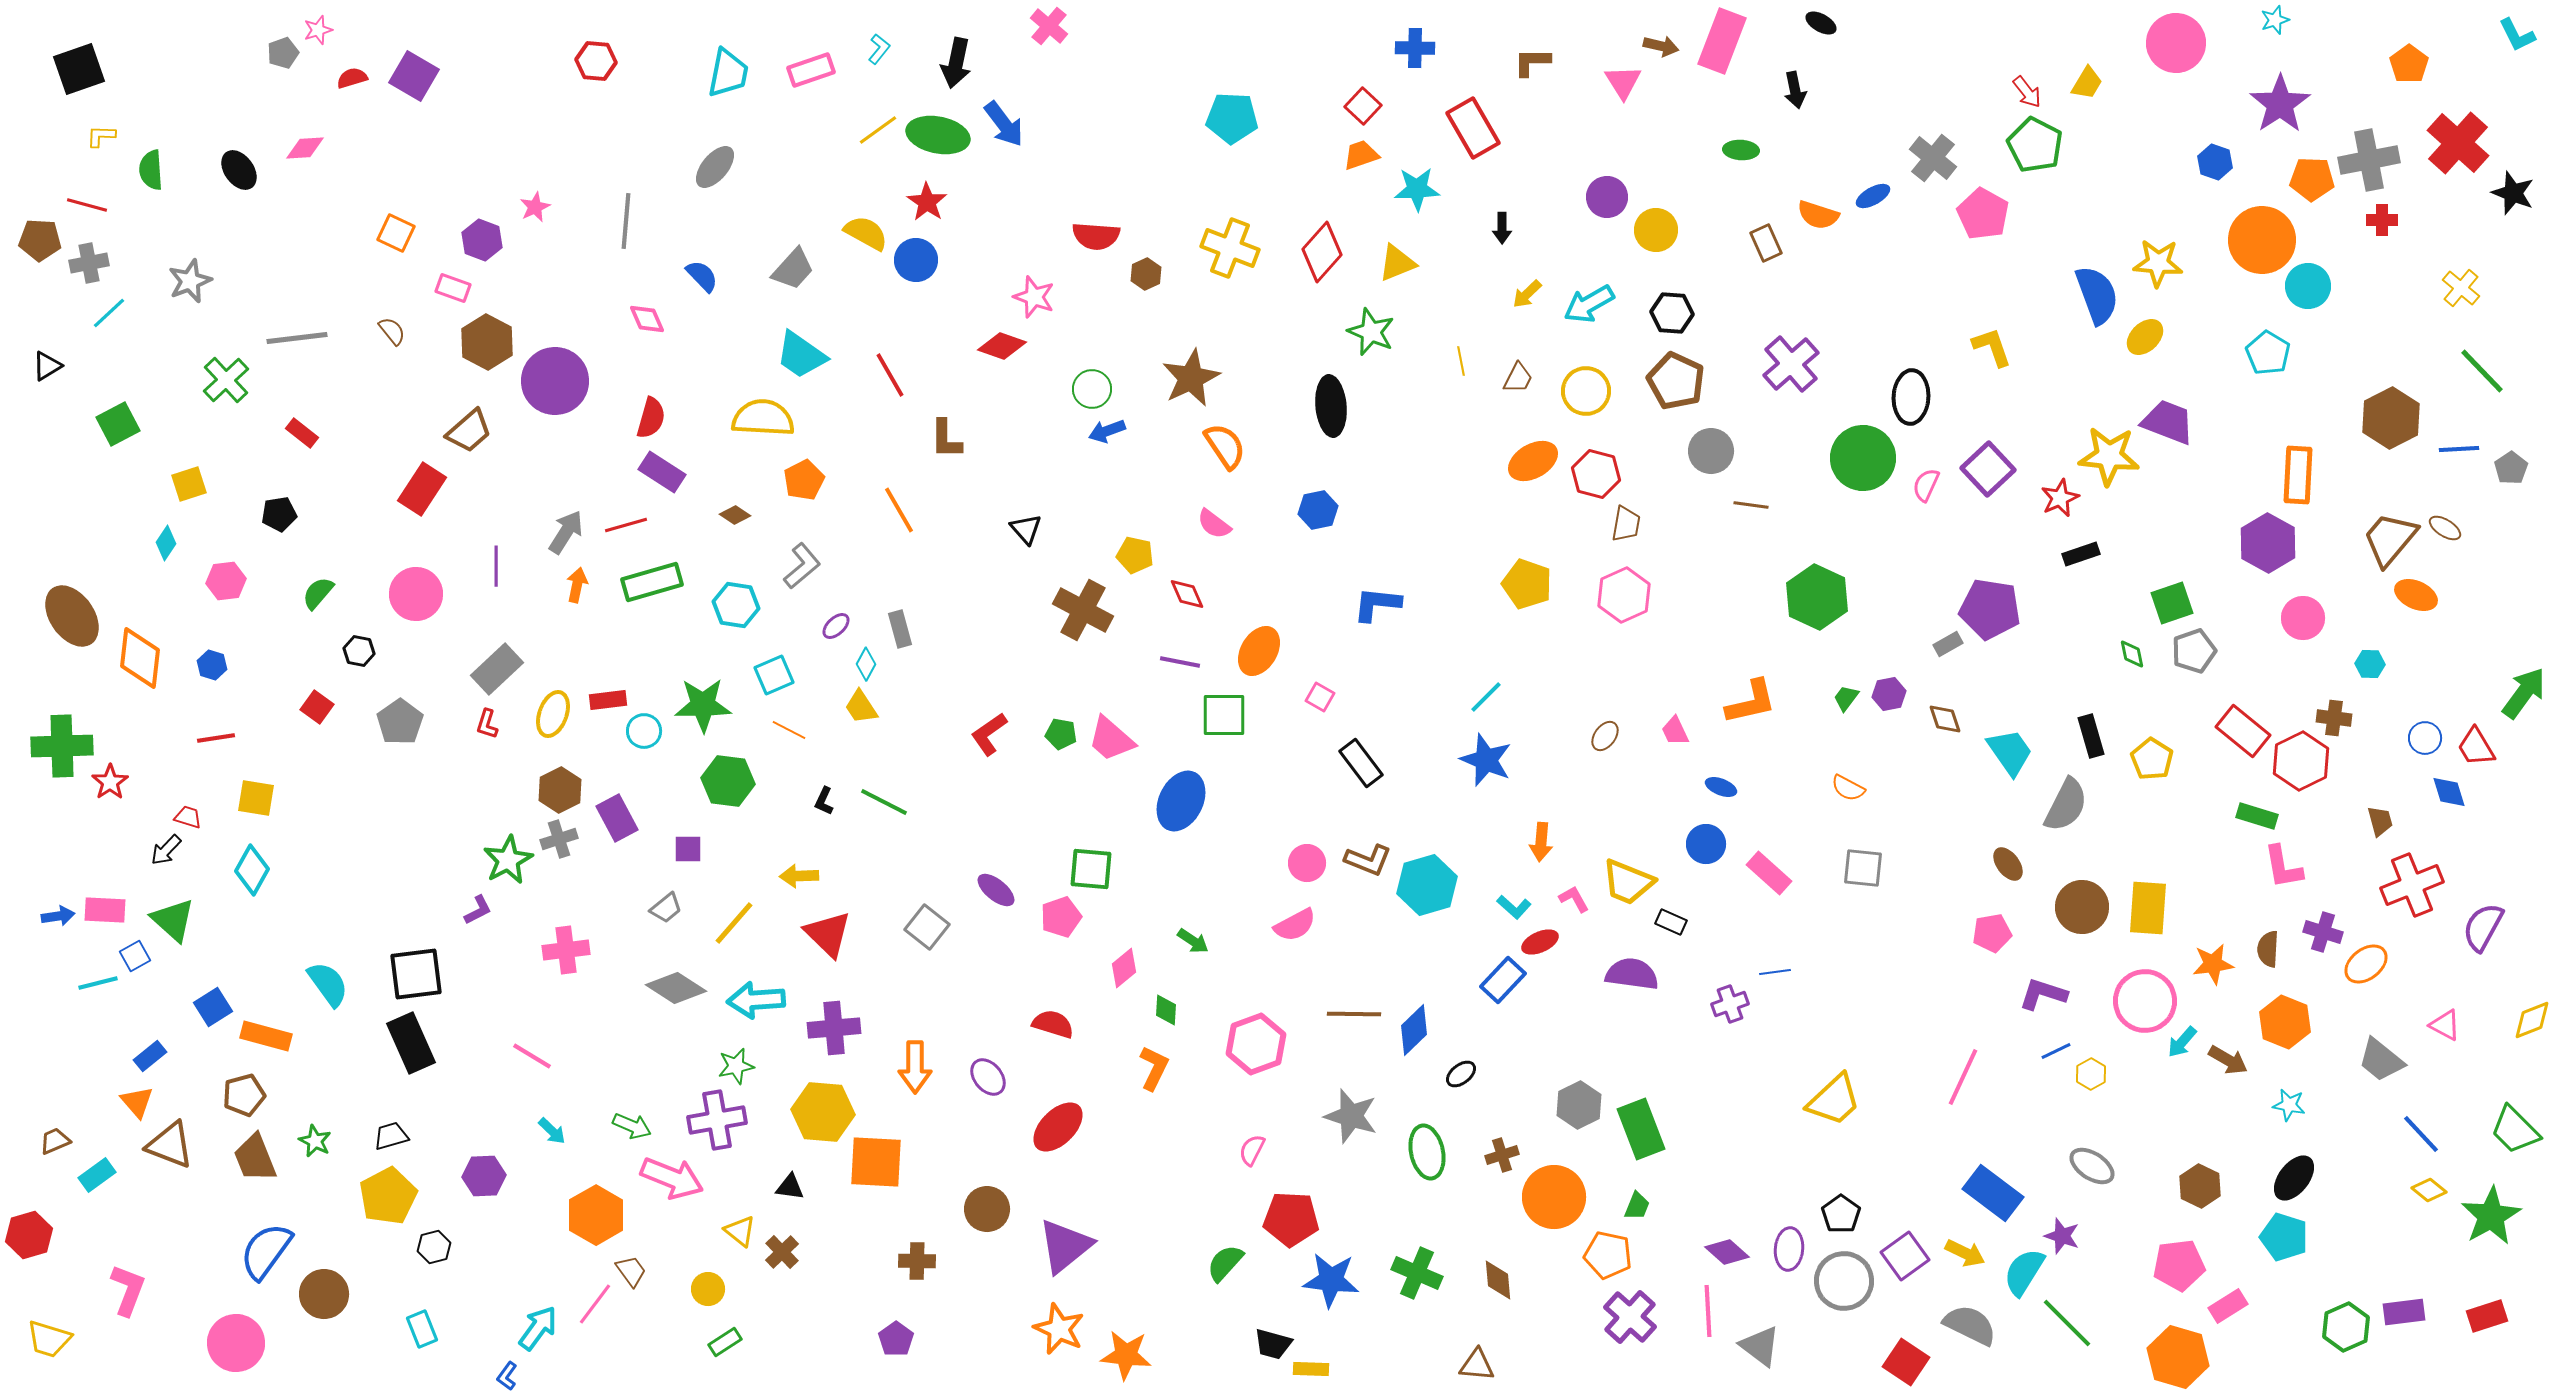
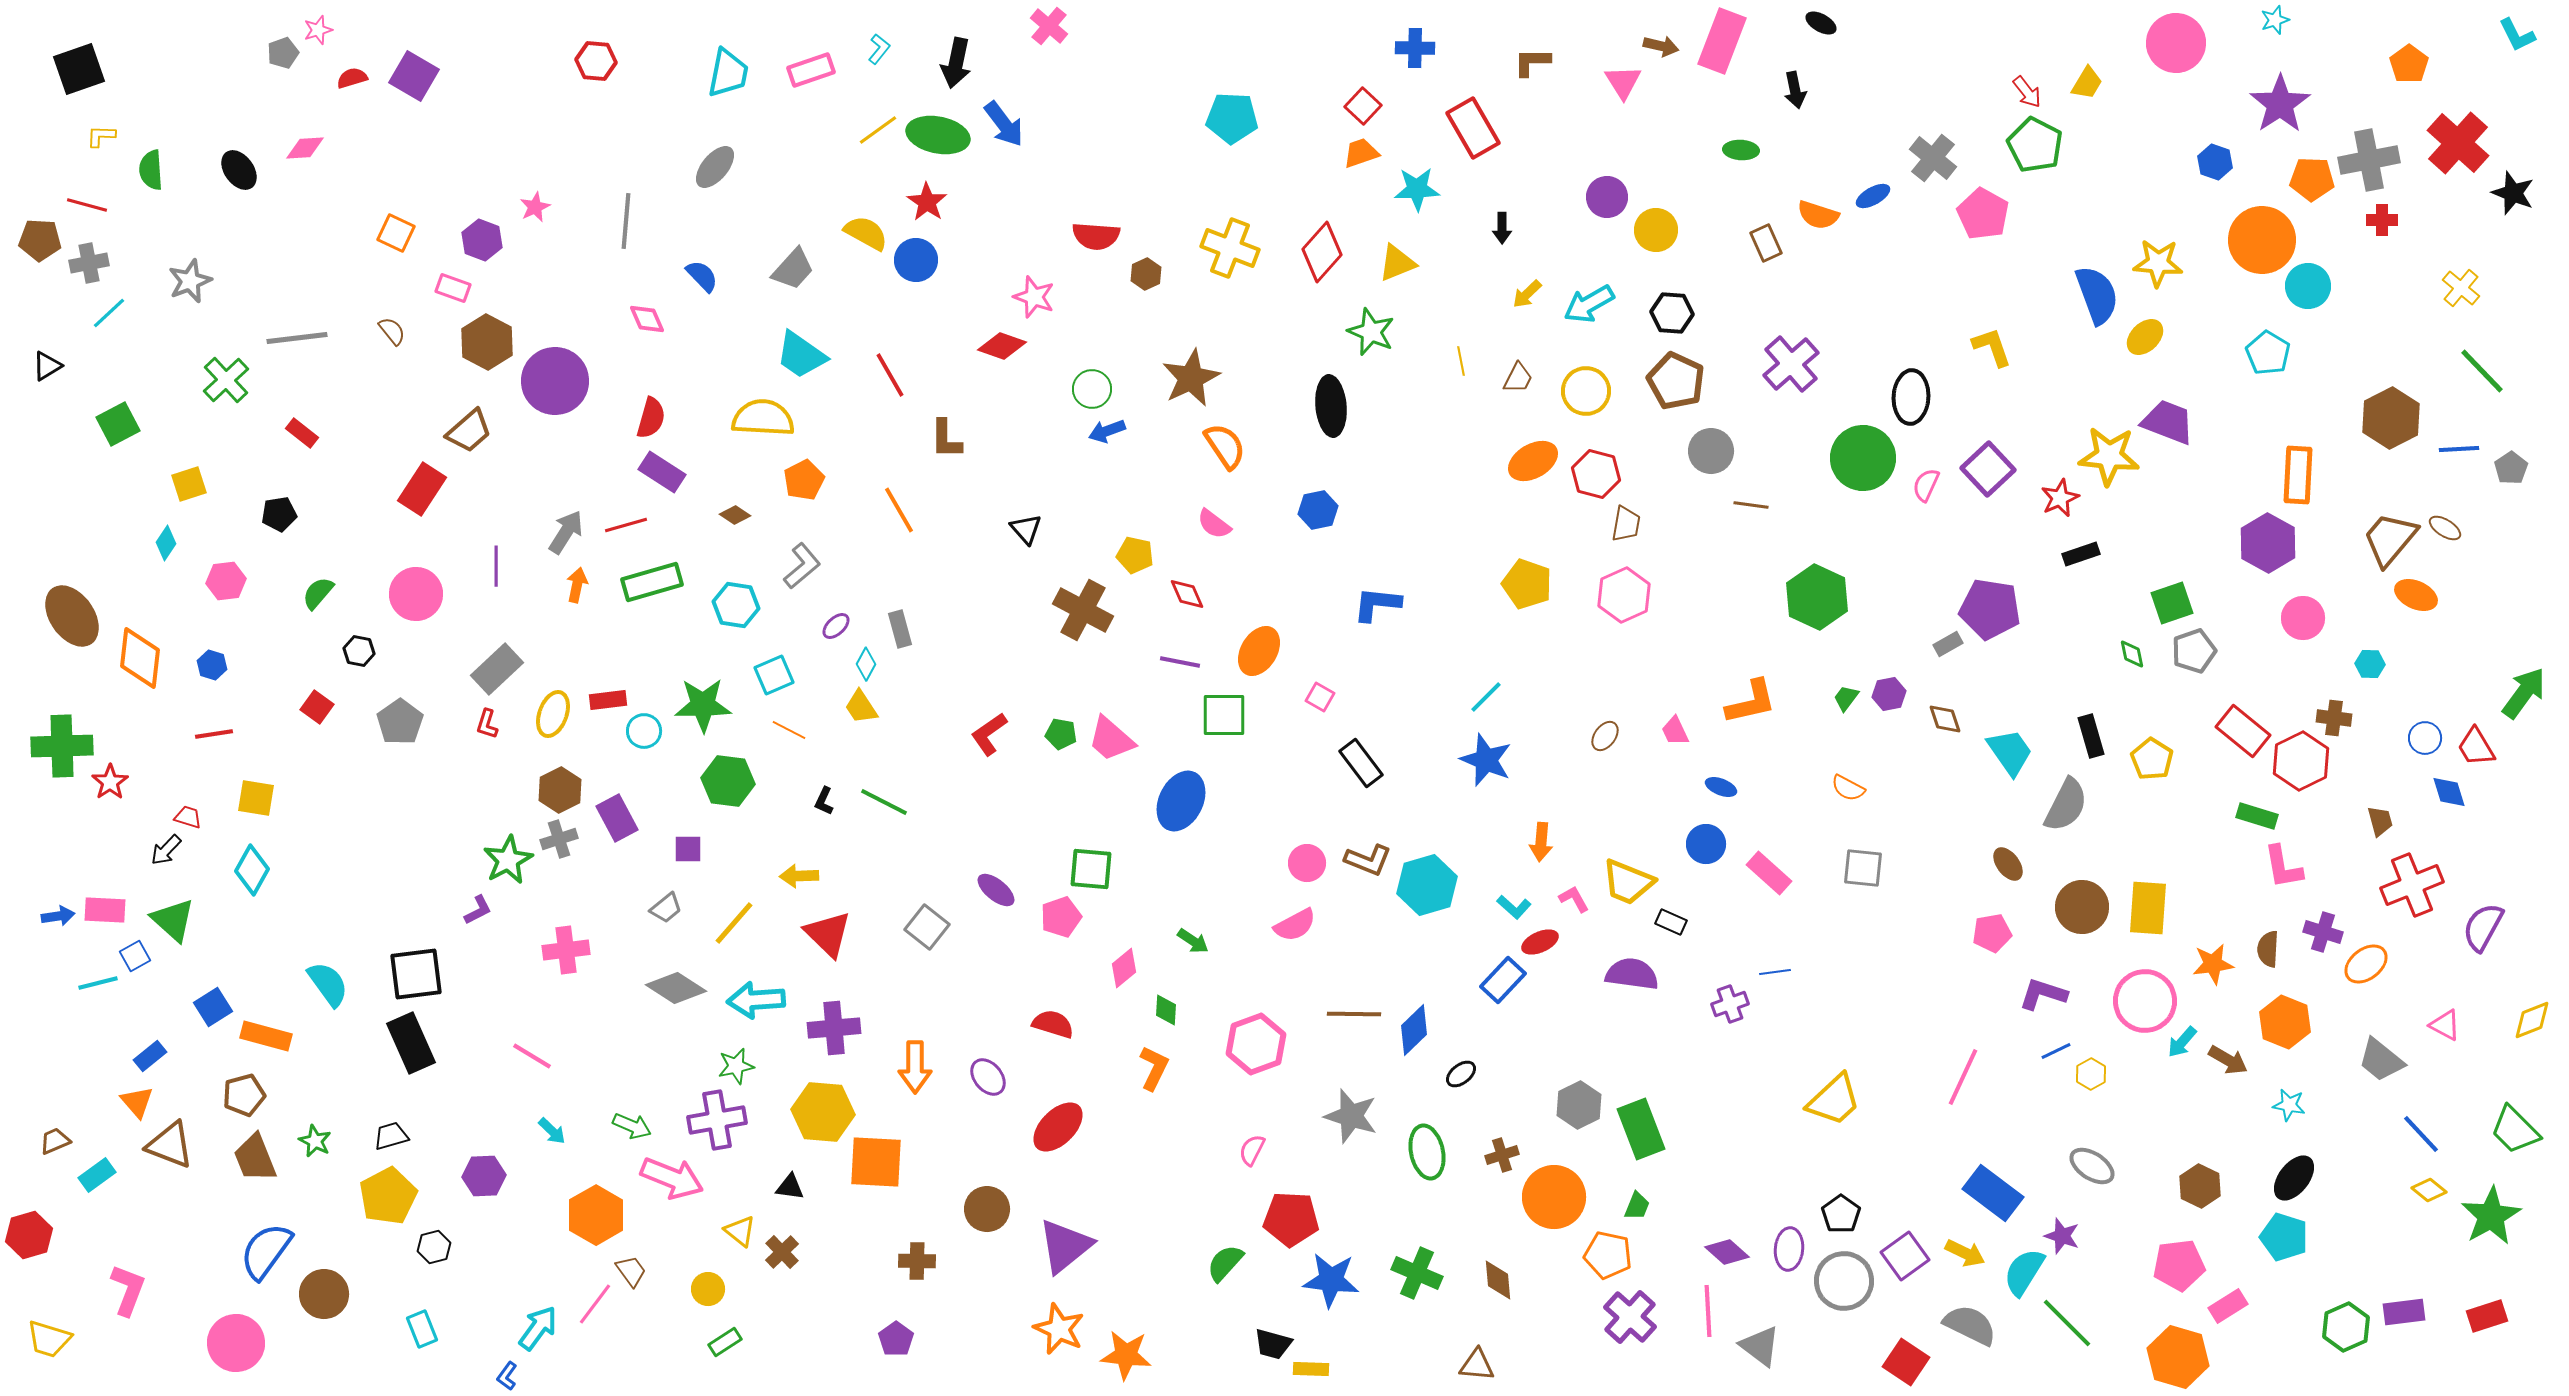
orange trapezoid at (1361, 155): moved 2 px up
red line at (216, 738): moved 2 px left, 4 px up
